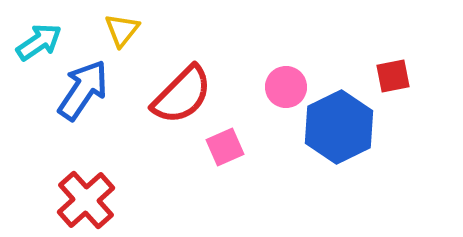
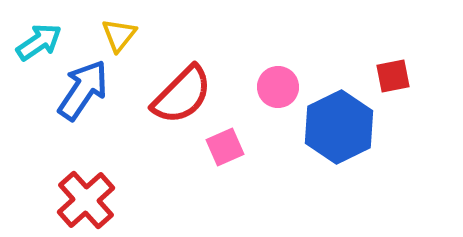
yellow triangle: moved 3 px left, 5 px down
pink circle: moved 8 px left
